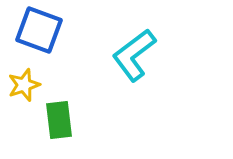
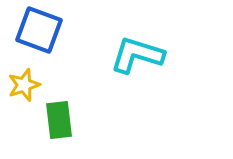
cyan L-shape: moved 3 px right; rotated 54 degrees clockwise
